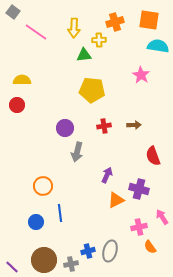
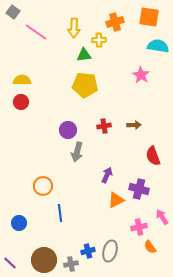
orange square: moved 3 px up
yellow pentagon: moved 7 px left, 5 px up
red circle: moved 4 px right, 3 px up
purple circle: moved 3 px right, 2 px down
blue circle: moved 17 px left, 1 px down
purple line: moved 2 px left, 4 px up
